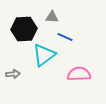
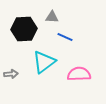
cyan triangle: moved 7 px down
gray arrow: moved 2 px left
